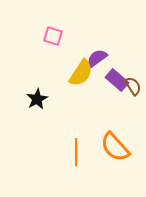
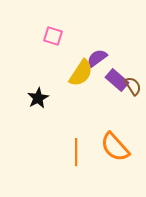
black star: moved 1 px right, 1 px up
